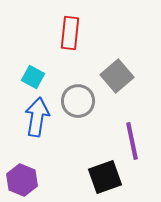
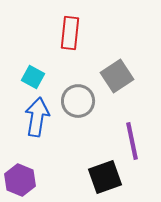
gray square: rotated 8 degrees clockwise
purple hexagon: moved 2 px left
